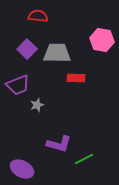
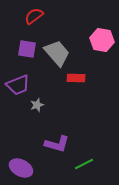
red semicircle: moved 4 px left; rotated 42 degrees counterclockwise
purple square: rotated 36 degrees counterclockwise
gray trapezoid: rotated 48 degrees clockwise
purple L-shape: moved 2 px left
green line: moved 5 px down
purple ellipse: moved 1 px left, 1 px up
